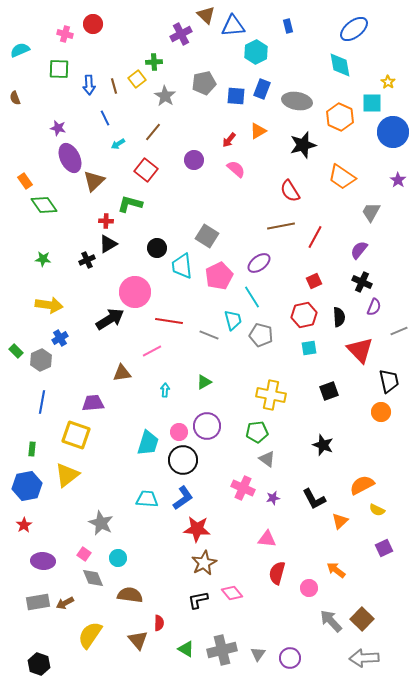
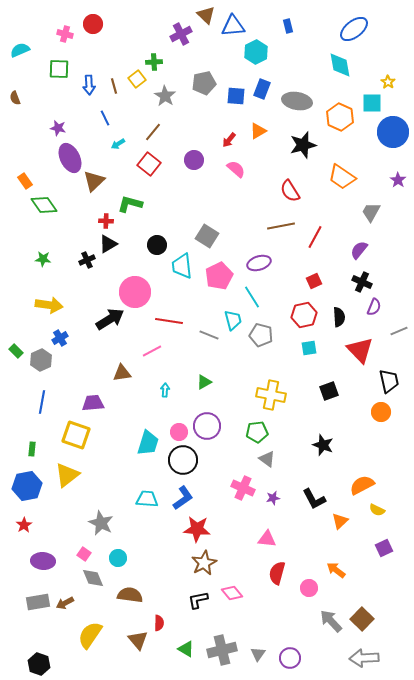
red square at (146, 170): moved 3 px right, 6 px up
black circle at (157, 248): moved 3 px up
purple ellipse at (259, 263): rotated 20 degrees clockwise
